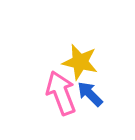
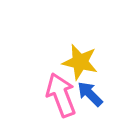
pink arrow: moved 2 px down
